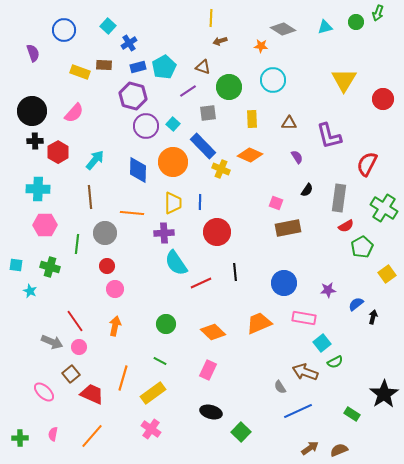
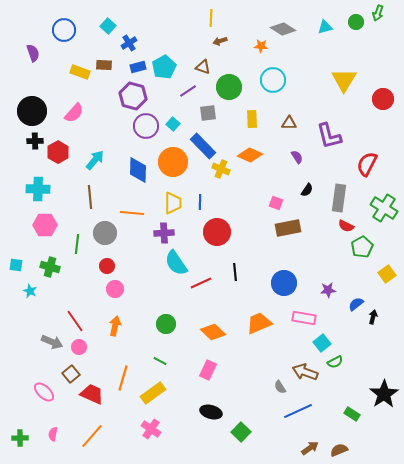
red semicircle at (346, 226): rotated 56 degrees clockwise
